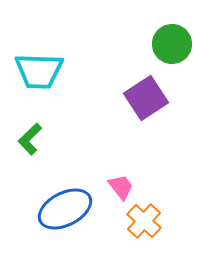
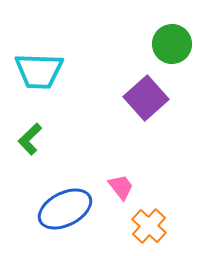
purple square: rotated 9 degrees counterclockwise
orange cross: moved 5 px right, 5 px down
